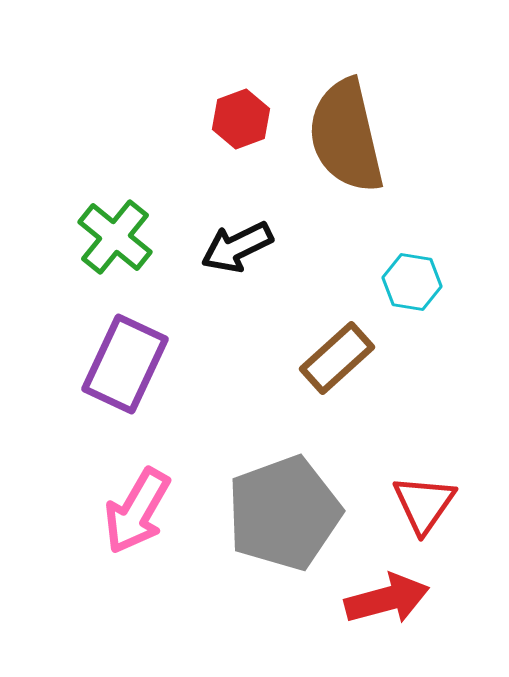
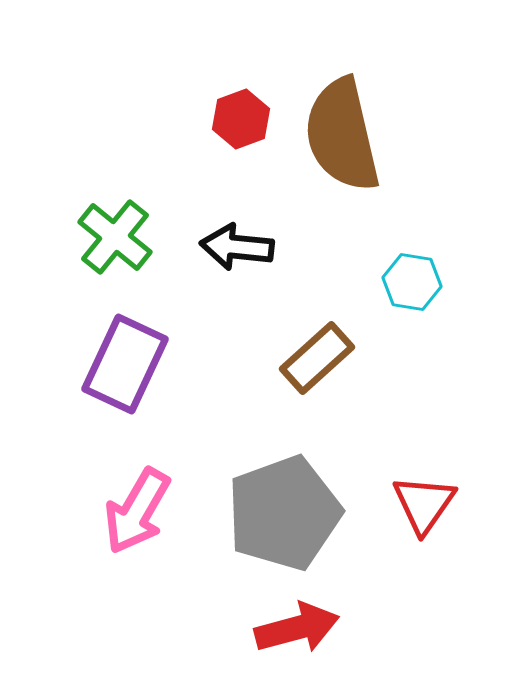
brown semicircle: moved 4 px left, 1 px up
black arrow: rotated 32 degrees clockwise
brown rectangle: moved 20 px left
red arrow: moved 90 px left, 29 px down
